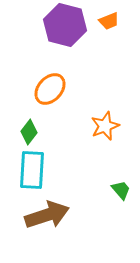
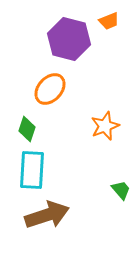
purple hexagon: moved 4 px right, 14 px down
green diamond: moved 2 px left, 3 px up; rotated 20 degrees counterclockwise
